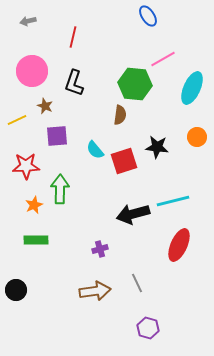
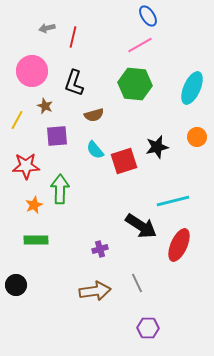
gray arrow: moved 19 px right, 7 px down
pink line: moved 23 px left, 14 px up
brown semicircle: moved 26 px left; rotated 66 degrees clockwise
yellow line: rotated 36 degrees counterclockwise
black star: rotated 20 degrees counterclockwise
black arrow: moved 8 px right, 12 px down; rotated 132 degrees counterclockwise
black circle: moved 5 px up
purple hexagon: rotated 15 degrees counterclockwise
